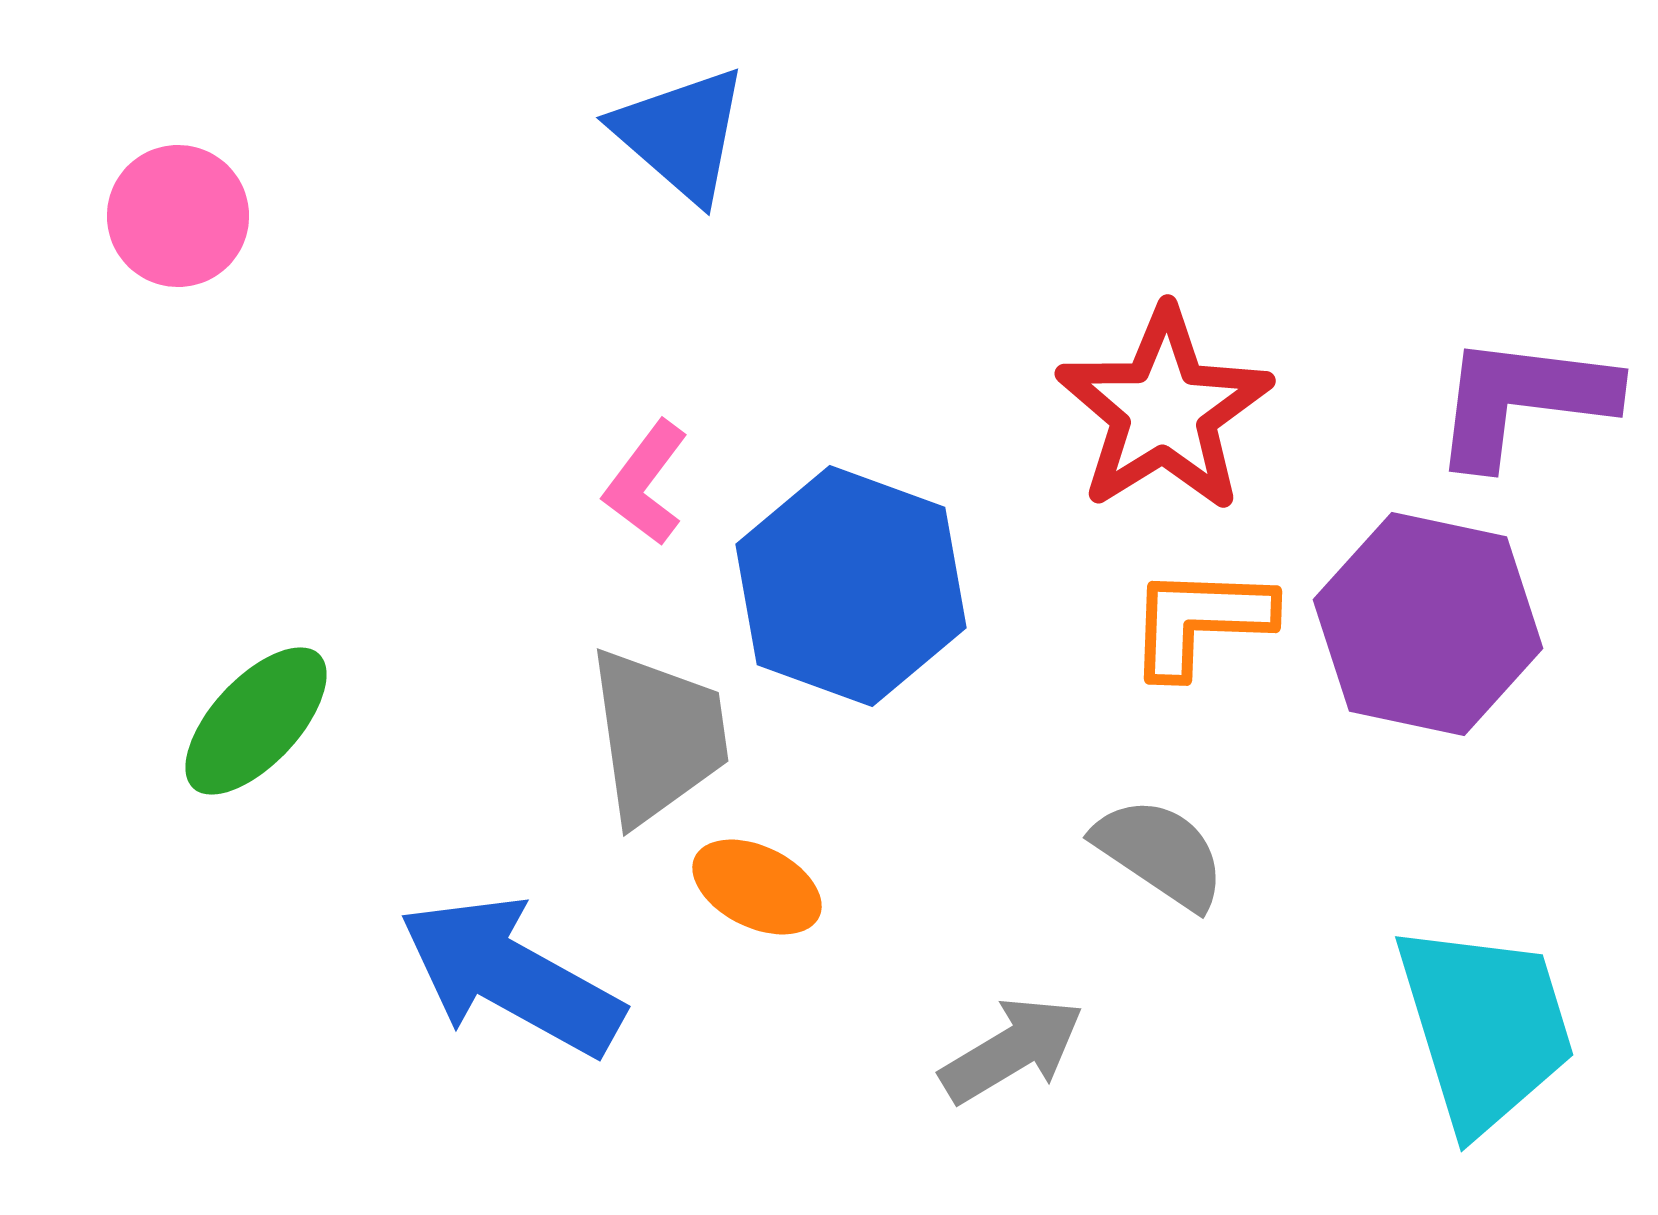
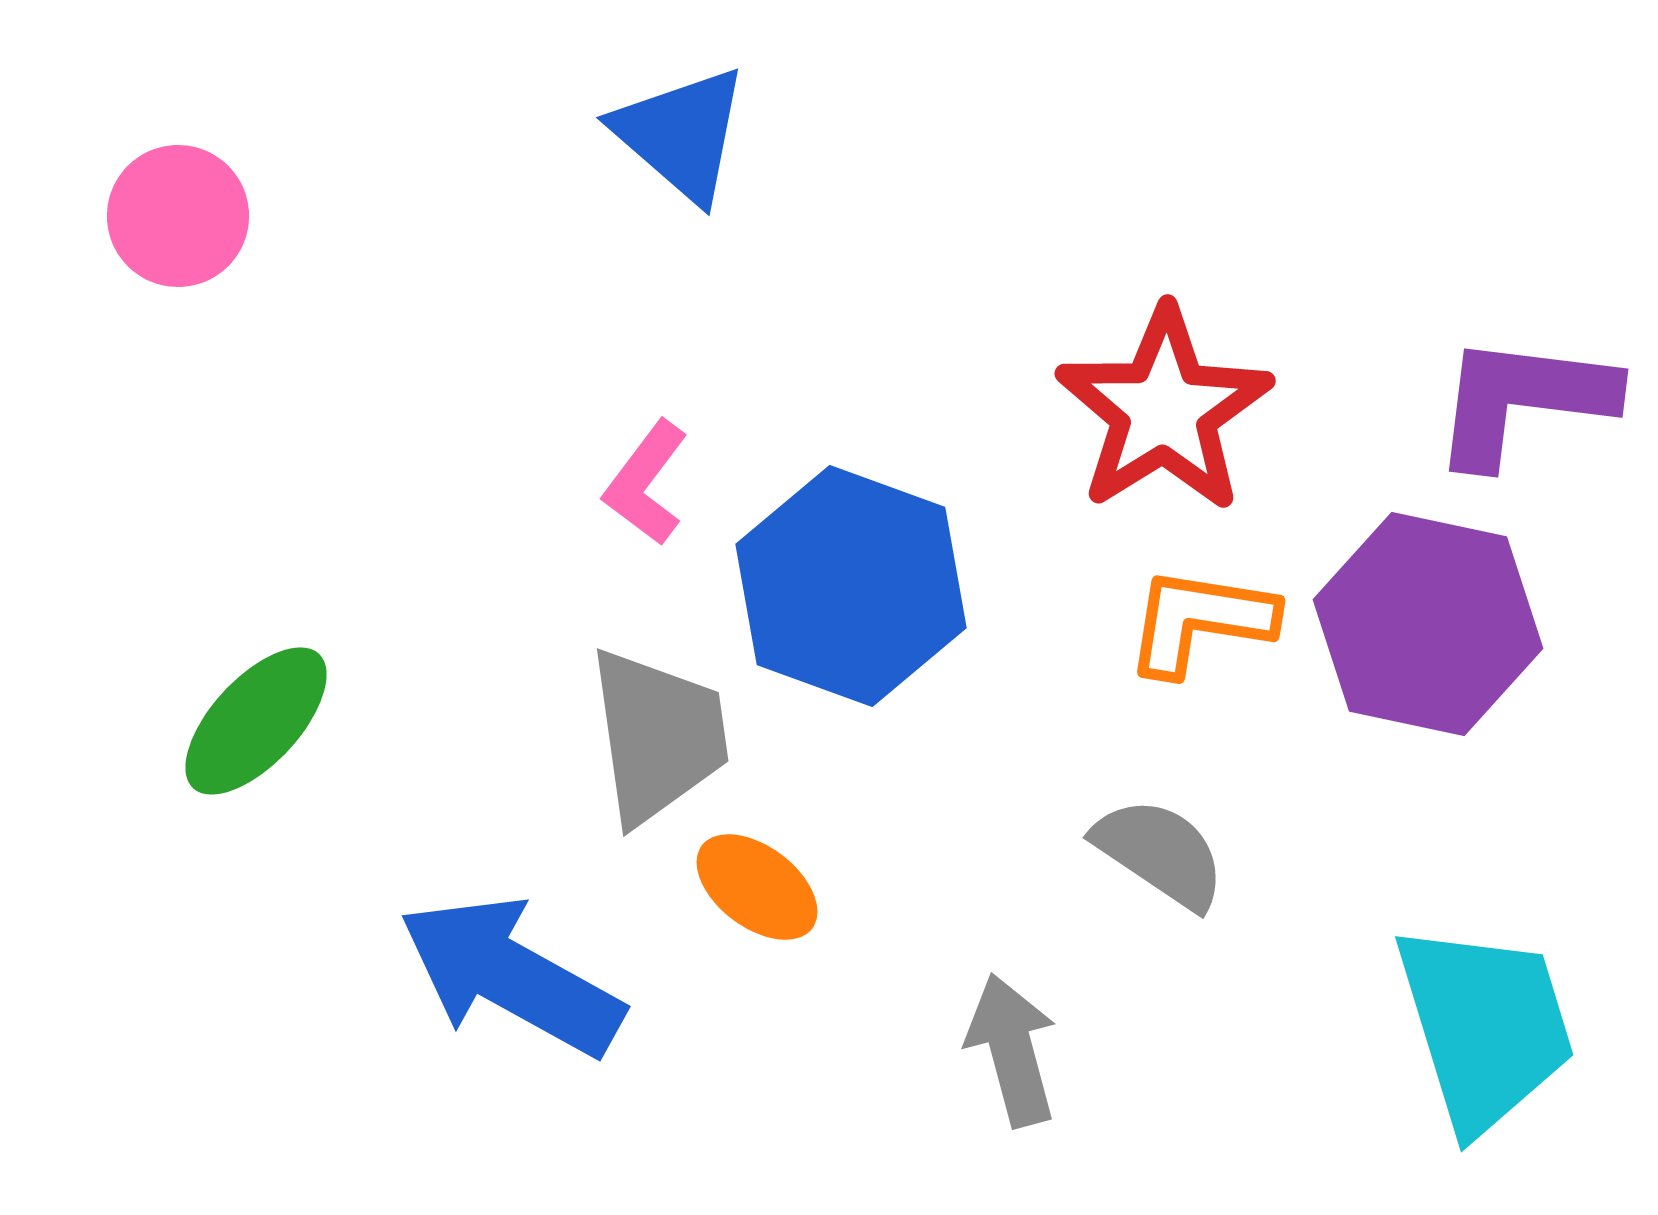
orange L-shape: rotated 7 degrees clockwise
orange ellipse: rotated 11 degrees clockwise
gray arrow: rotated 74 degrees counterclockwise
